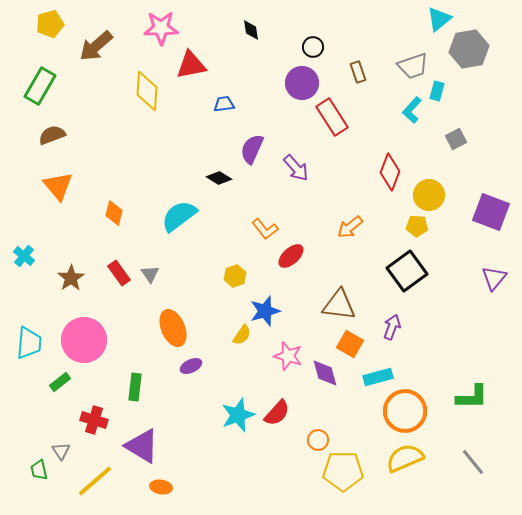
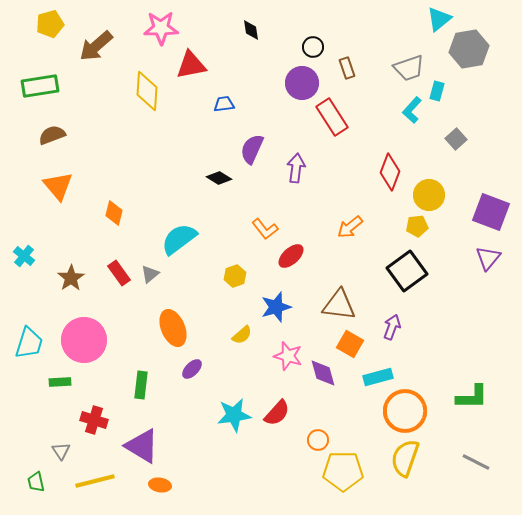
gray trapezoid at (413, 66): moved 4 px left, 2 px down
brown rectangle at (358, 72): moved 11 px left, 4 px up
green rectangle at (40, 86): rotated 51 degrees clockwise
gray square at (456, 139): rotated 15 degrees counterclockwise
purple arrow at (296, 168): rotated 132 degrees counterclockwise
cyan semicircle at (179, 216): moved 23 px down
yellow pentagon at (417, 226): rotated 10 degrees counterclockwise
gray triangle at (150, 274): rotated 24 degrees clockwise
purple triangle at (494, 278): moved 6 px left, 20 px up
blue star at (265, 311): moved 11 px right, 4 px up
yellow semicircle at (242, 335): rotated 15 degrees clockwise
cyan trapezoid at (29, 343): rotated 12 degrees clockwise
purple ellipse at (191, 366): moved 1 px right, 3 px down; rotated 20 degrees counterclockwise
purple diamond at (325, 373): moved 2 px left
green rectangle at (60, 382): rotated 35 degrees clockwise
green rectangle at (135, 387): moved 6 px right, 2 px up
cyan star at (238, 415): moved 4 px left; rotated 12 degrees clockwise
yellow semicircle at (405, 458): rotated 48 degrees counterclockwise
gray line at (473, 462): moved 3 px right; rotated 24 degrees counterclockwise
green trapezoid at (39, 470): moved 3 px left, 12 px down
yellow line at (95, 481): rotated 27 degrees clockwise
orange ellipse at (161, 487): moved 1 px left, 2 px up
